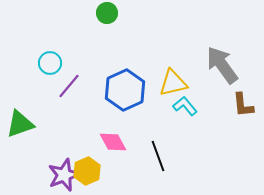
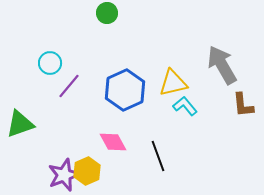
gray arrow: rotated 6 degrees clockwise
